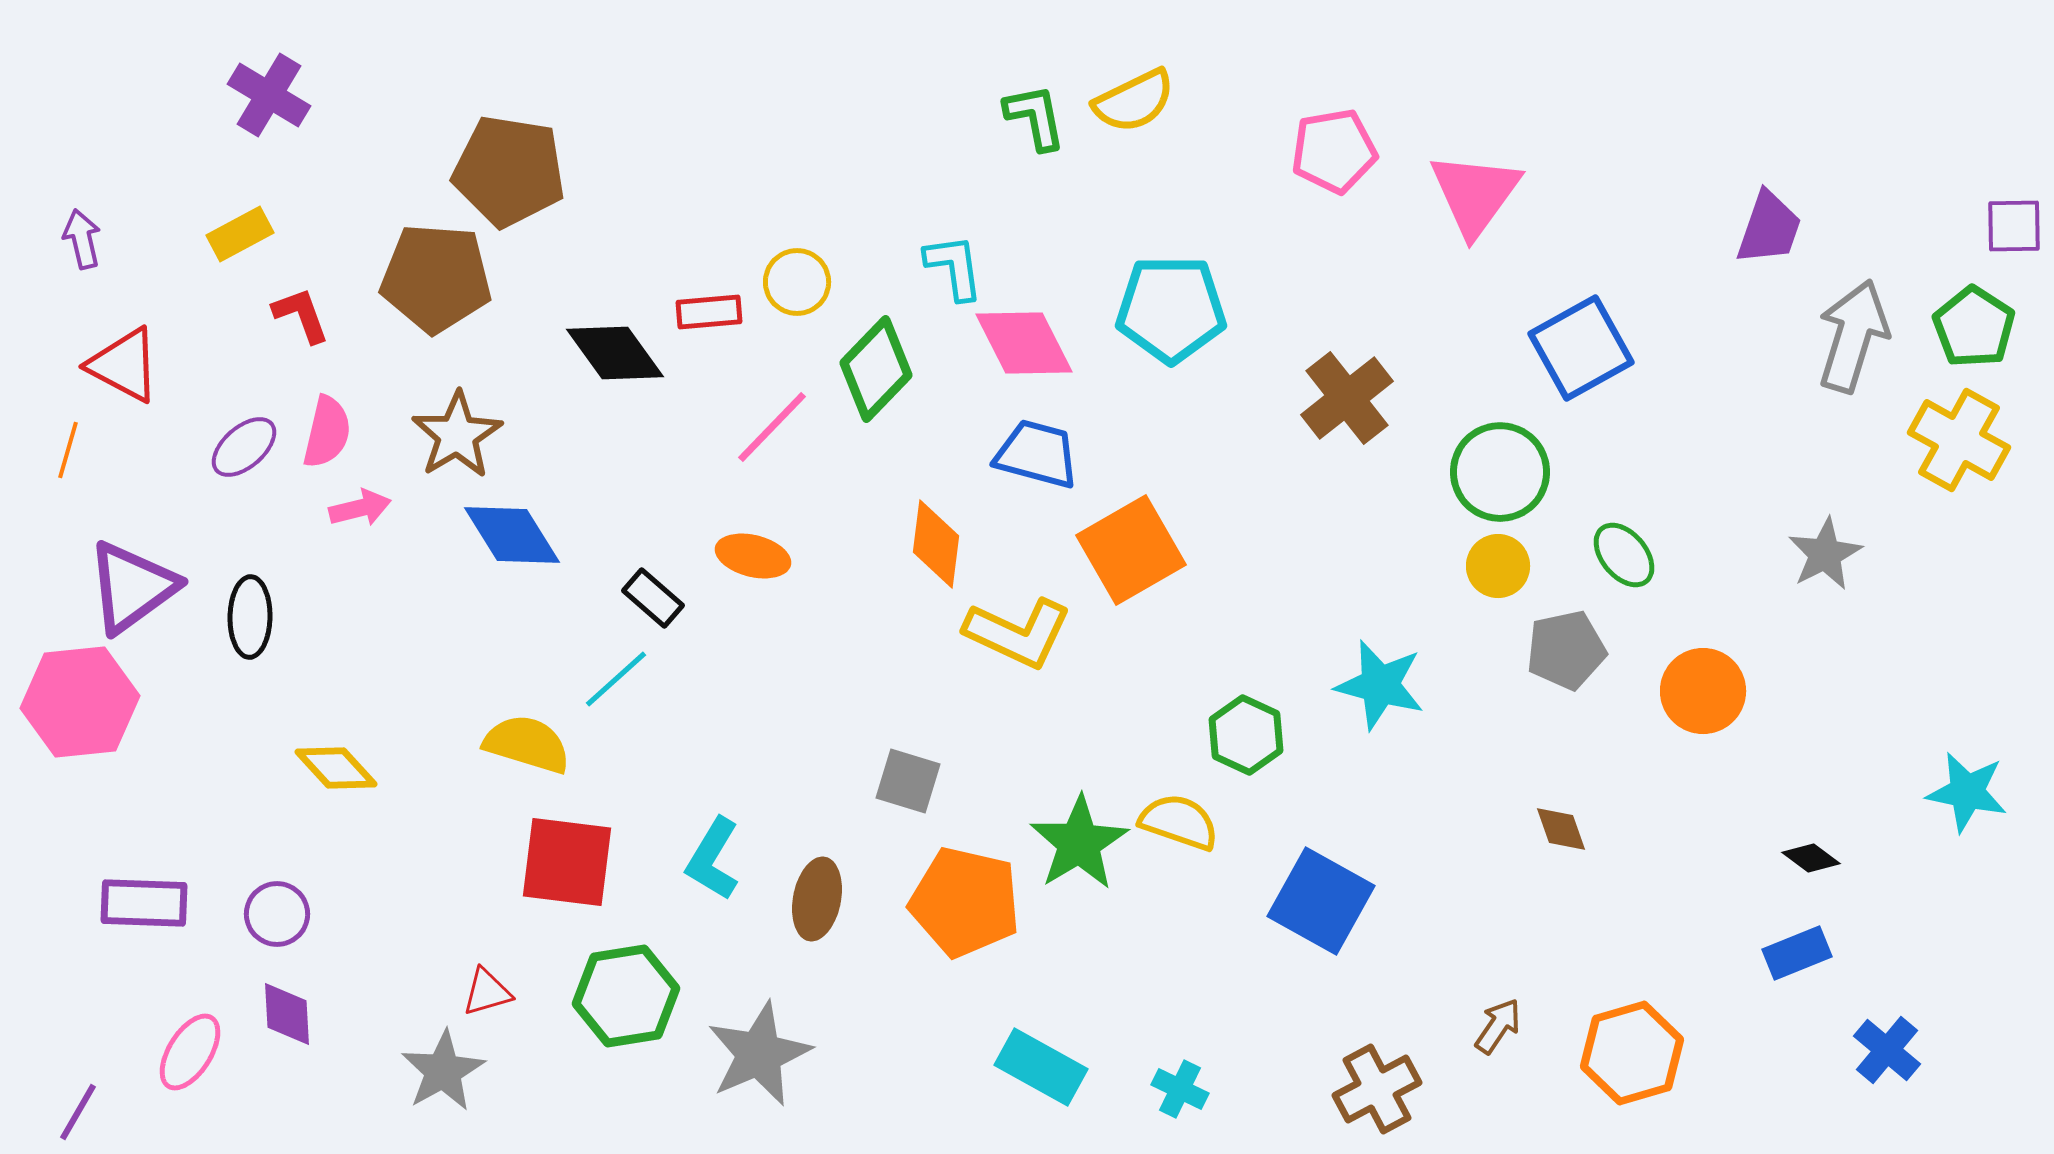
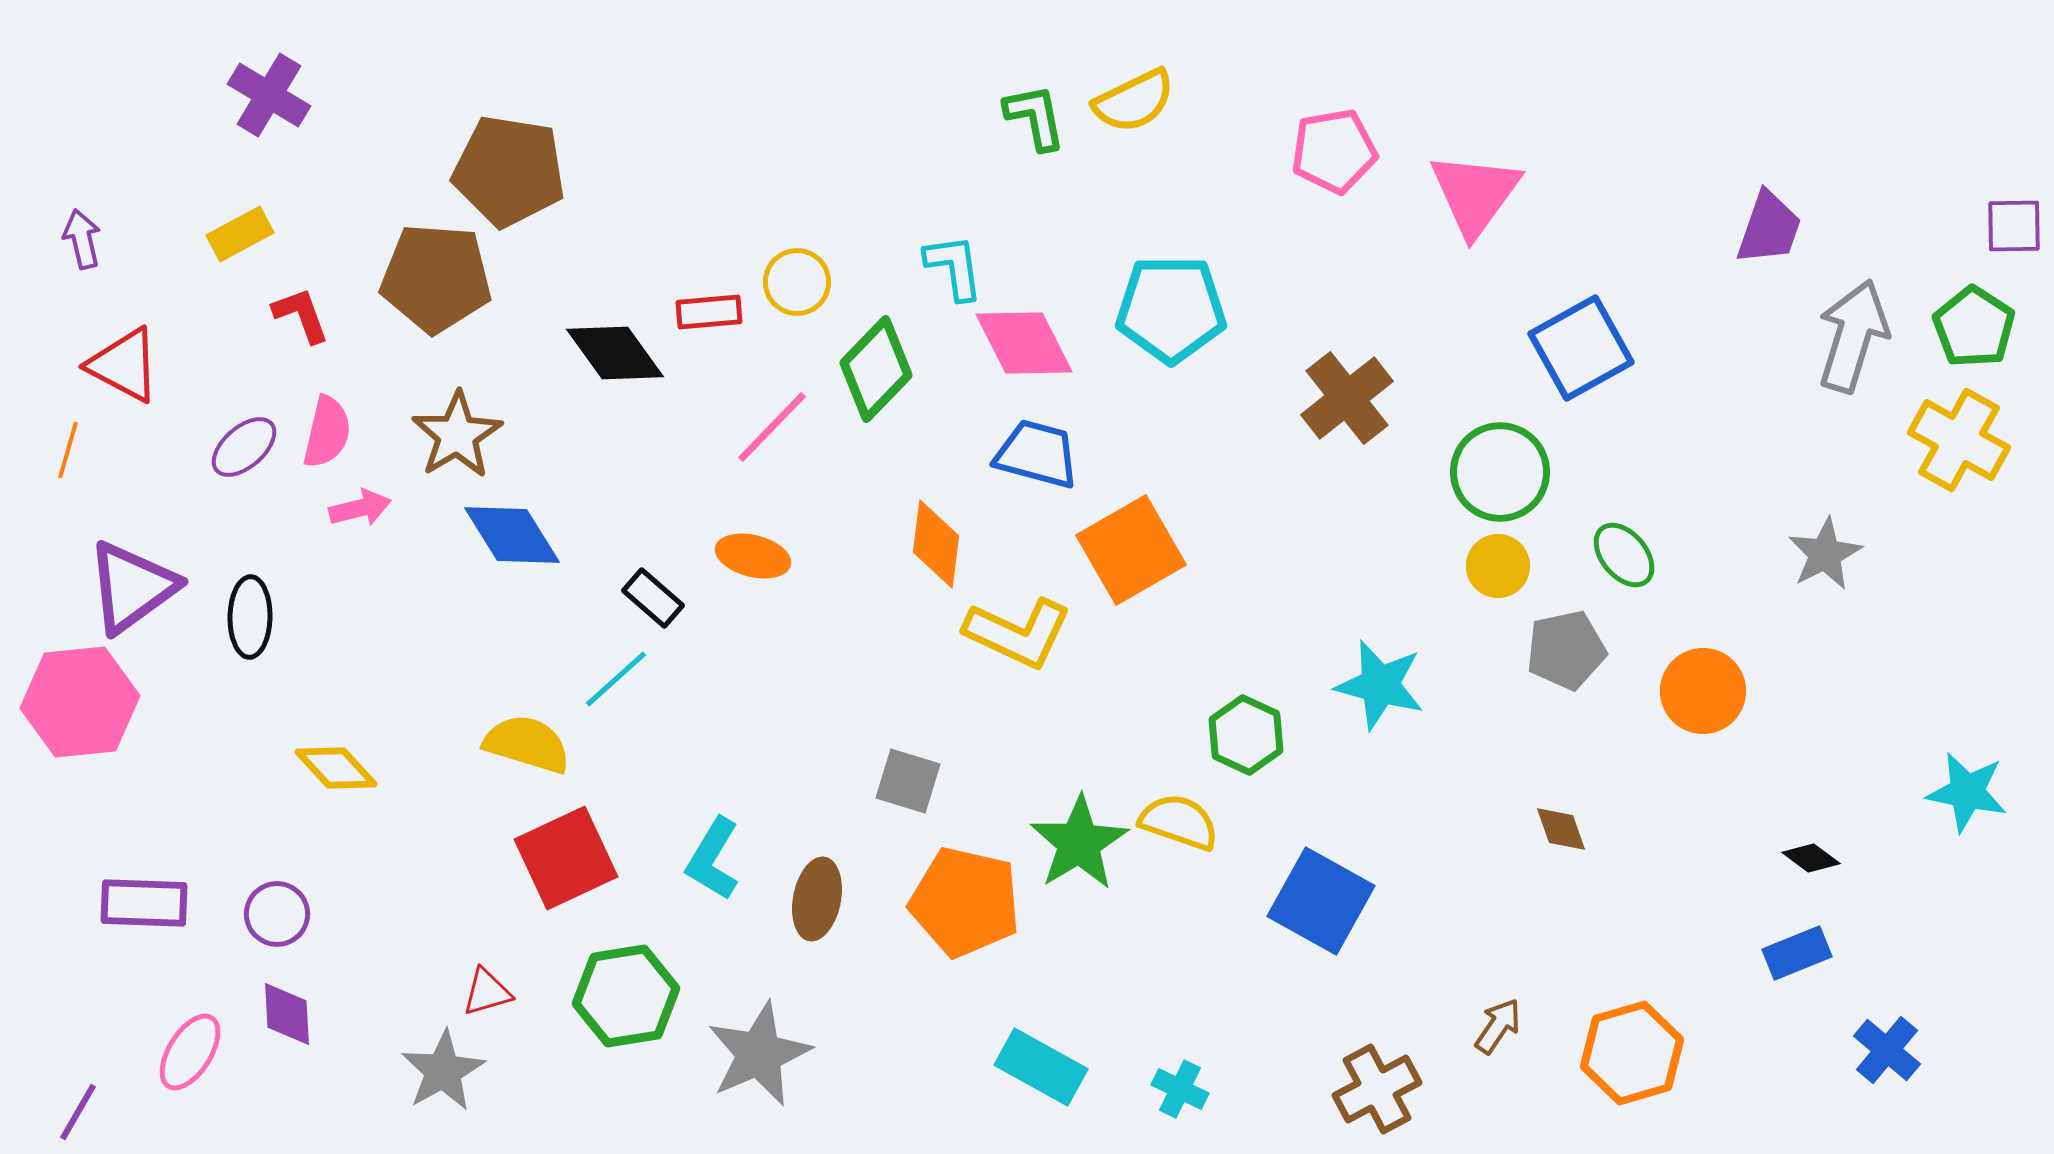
red square at (567, 862): moved 1 px left, 4 px up; rotated 32 degrees counterclockwise
